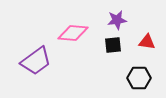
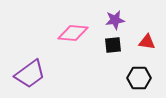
purple star: moved 2 px left
purple trapezoid: moved 6 px left, 13 px down
